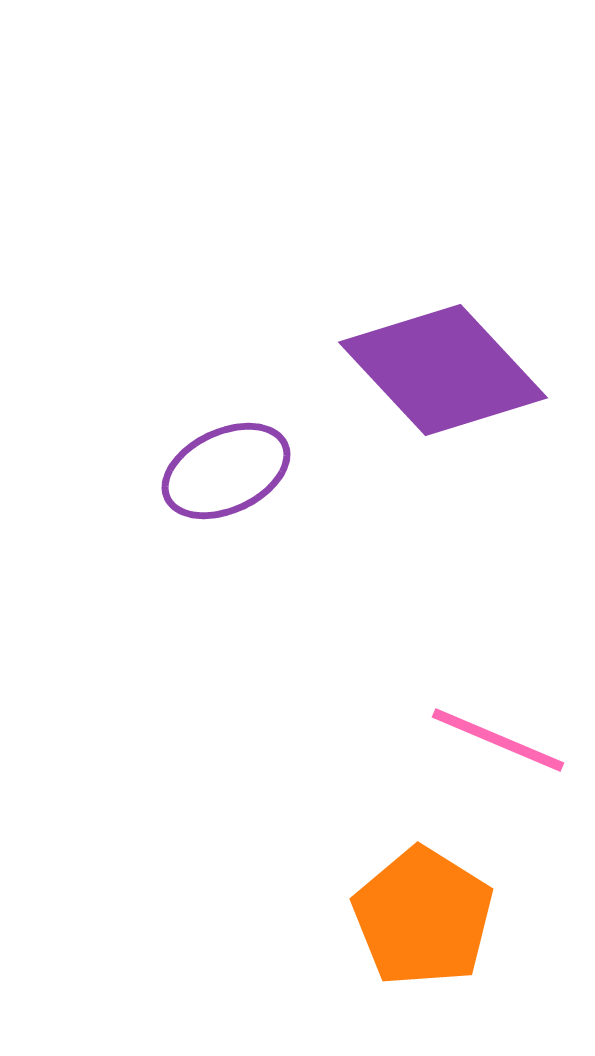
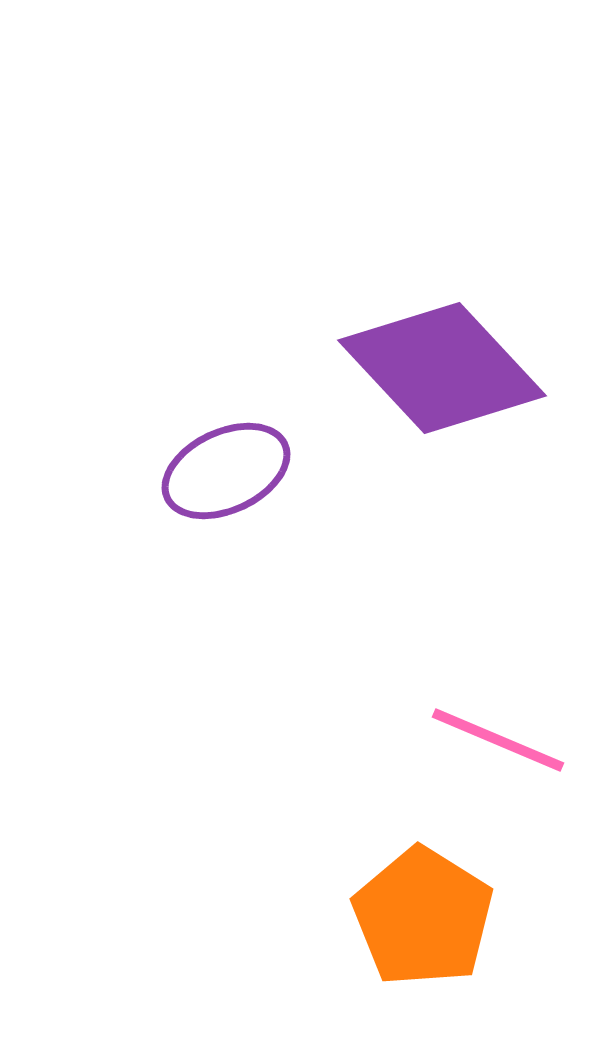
purple diamond: moved 1 px left, 2 px up
